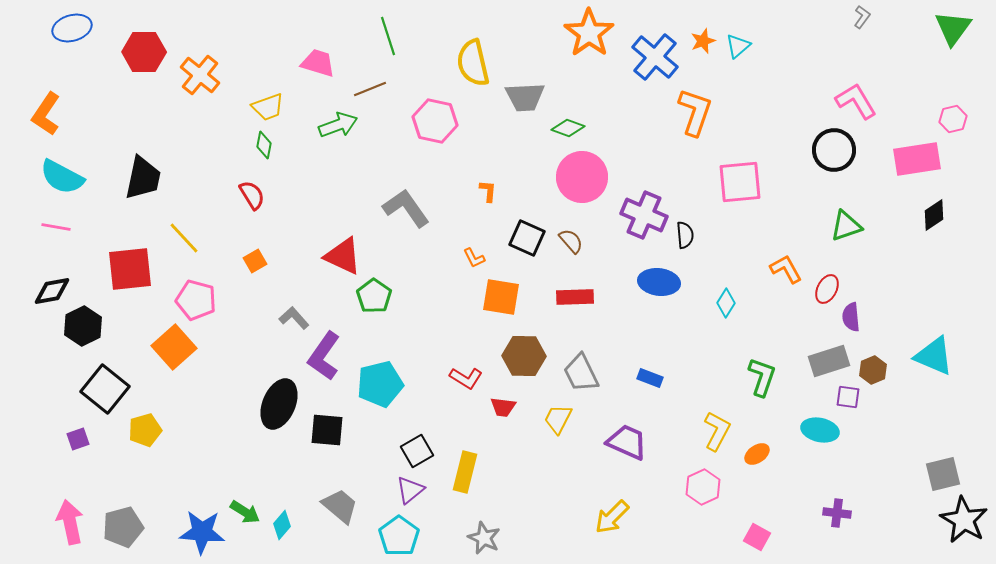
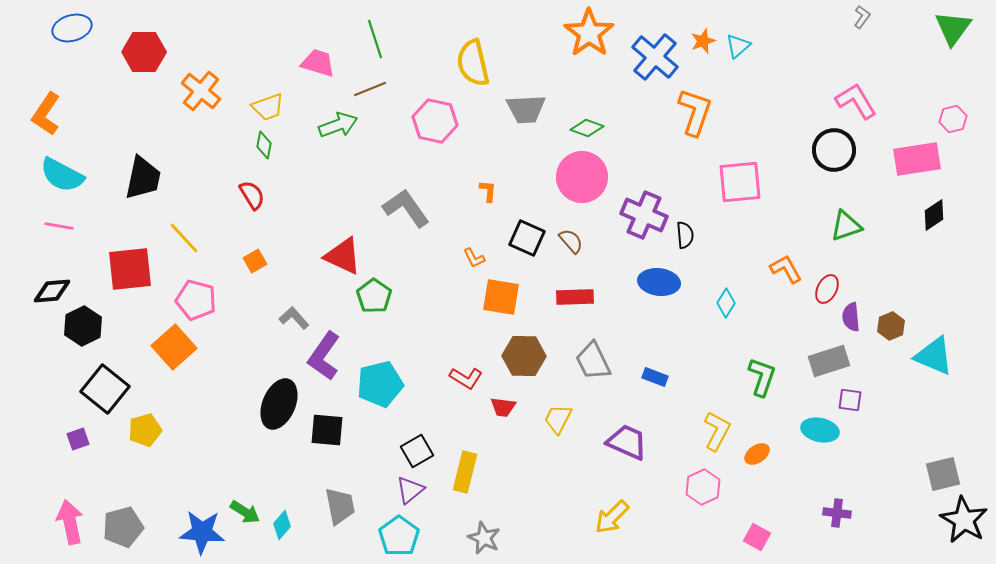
green line at (388, 36): moved 13 px left, 3 px down
orange cross at (200, 75): moved 1 px right, 16 px down
gray trapezoid at (525, 97): moved 1 px right, 12 px down
green diamond at (568, 128): moved 19 px right
cyan semicircle at (62, 177): moved 2 px up
pink line at (56, 227): moved 3 px right, 1 px up
black diamond at (52, 291): rotated 6 degrees clockwise
brown hexagon at (873, 370): moved 18 px right, 44 px up
gray trapezoid at (581, 373): moved 12 px right, 12 px up
blue rectangle at (650, 378): moved 5 px right, 1 px up
purple square at (848, 397): moved 2 px right, 3 px down
gray trapezoid at (340, 506): rotated 39 degrees clockwise
